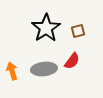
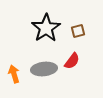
orange arrow: moved 2 px right, 3 px down
